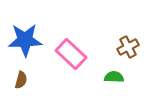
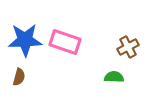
pink rectangle: moved 6 px left, 12 px up; rotated 24 degrees counterclockwise
brown semicircle: moved 2 px left, 3 px up
